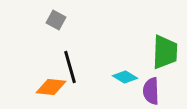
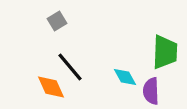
gray square: moved 1 px right, 1 px down; rotated 30 degrees clockwise
black line: rotated 24 degrees counterclockwise
cyan diamond: rotated 30 degrees clockwise
orange diamond: rotated 60 degrees clockwise
